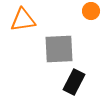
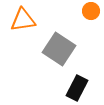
gray square: rotated 36 degrees clockwise
black rectangle: moved 3 px right, 6 px down
